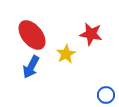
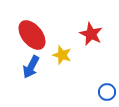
red star: rotated 15 degrees clockwise
yellow star: moved 4 px left, 1 px down; rotated 24 degrees counterclockwise
blue circle: moved 1 px right, 3 px up
